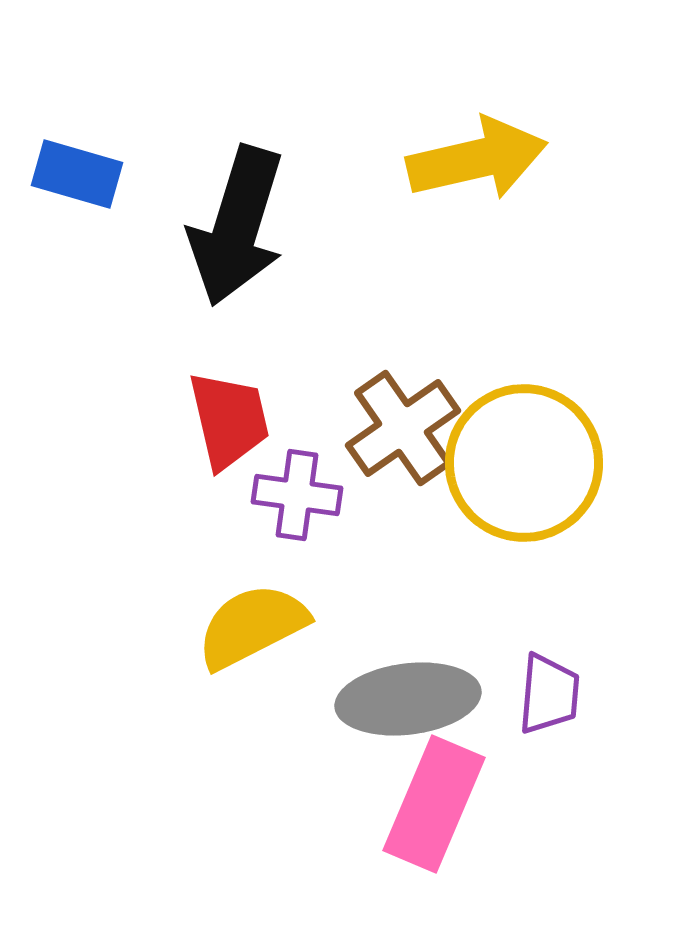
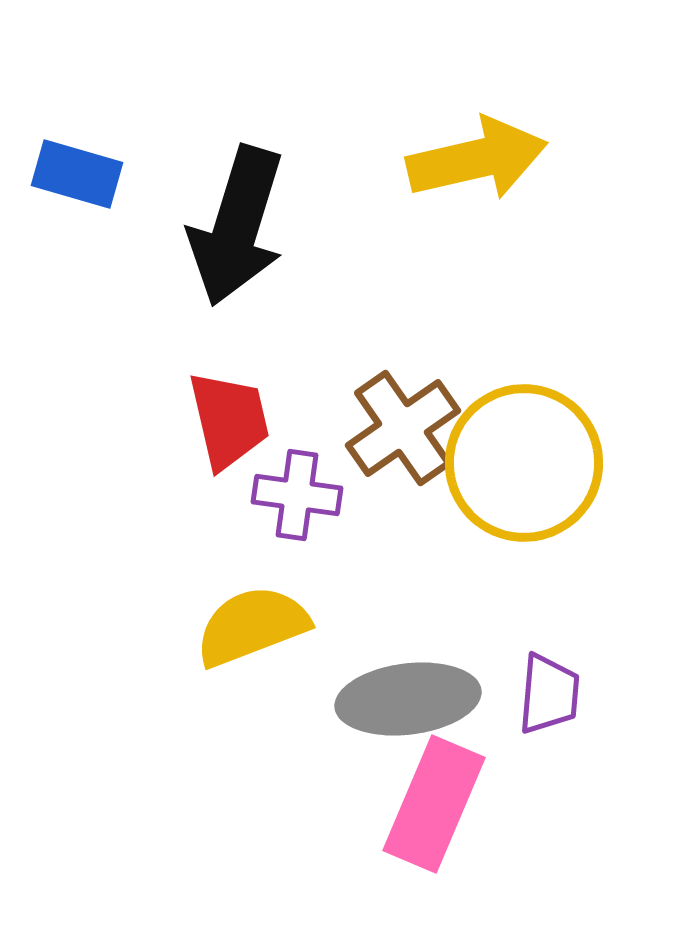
yellow semicircle: rotated 6 degrees clockwise
